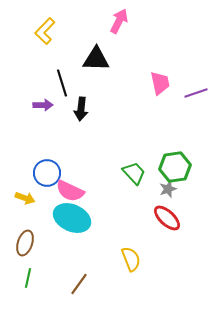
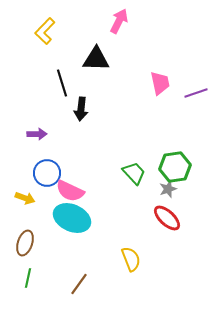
purple arrow: moved 6 px left, 29 px down
